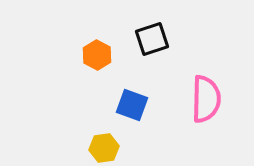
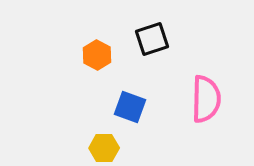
blue square: moved 2 px left, 2 px down
yellow hexagon: rotated 8 degrees clockwise
